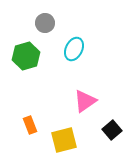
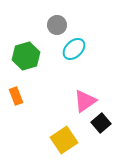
gray circle: moved 12 px right, 2 px down
cyan ellipse: rotated 20 degrees clockwise
orange rectangle: moved 14 px left, 29 px up
black square: moved 11 px left, 7 px up
yellow square: rotated 20 degrees counterclockwise
